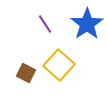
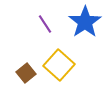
blue star: moved 2 px left, 2 px up
brown square: rotated 24 degrees clockwise
